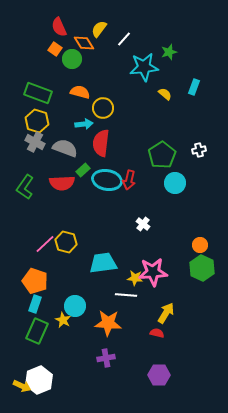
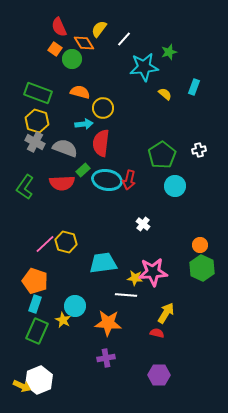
cyan circle at (175, 183): moved 3 px down
